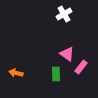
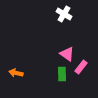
white cross: rotated 28 degrees counterclockwise
green rectangle: moved 6 px right
